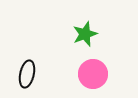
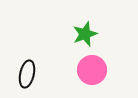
pink circle: moved 1 px left, 4 px up
